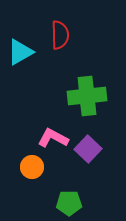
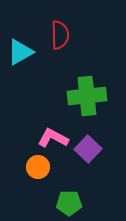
orange circle: moved 6 px right
